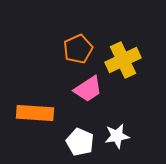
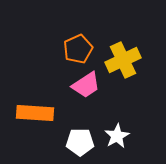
pink trapezoid: moved 2 px left, 4 px up
white star: rotated 20 degrees counterclockwise
white pentagon: rotated 24 degrees counterclockwise
